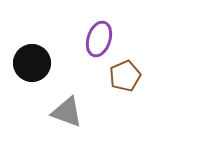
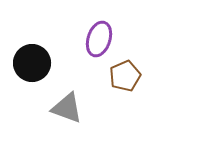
gray triangle: moved 4 px up
